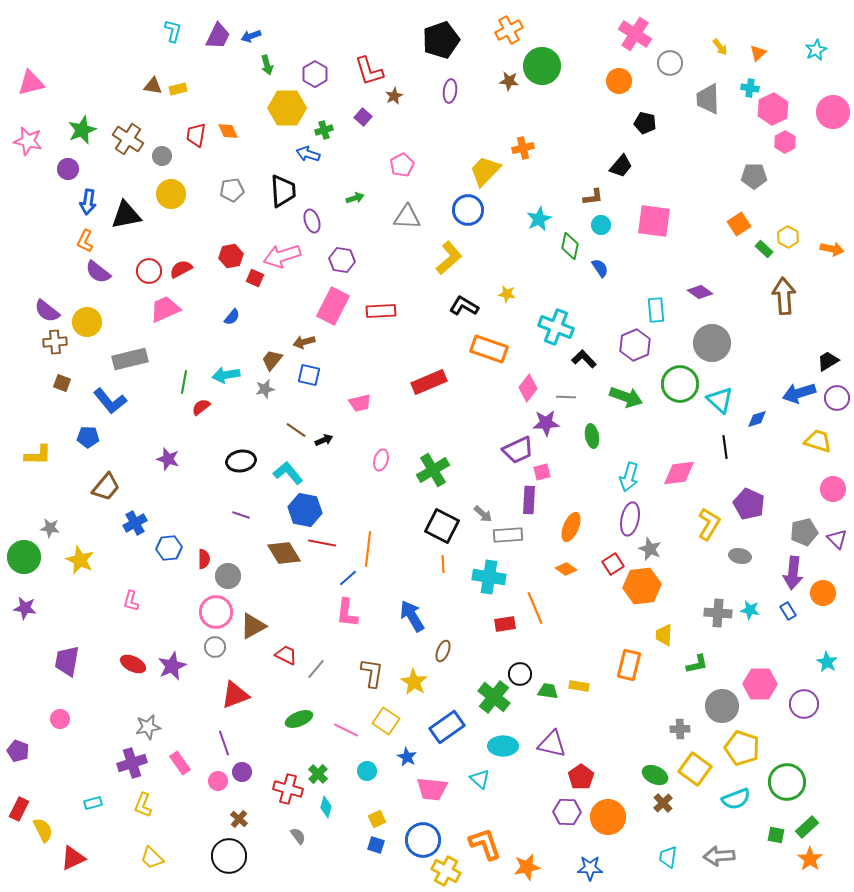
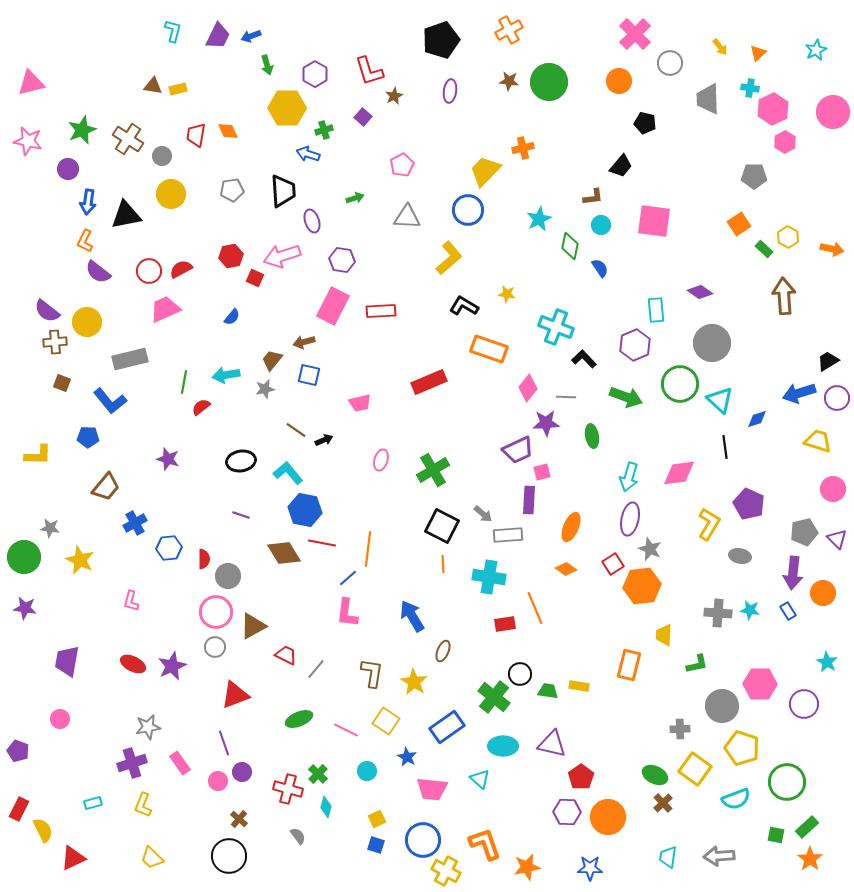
pink cross at (635, 34): rotated 12 degrees clockwise
green circle at (542, 66): moved 7 px right, 16 px down
